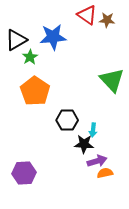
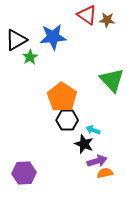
orange pentagon: moved 27 px right, 6 px down
cyan arrow: rotated 104 degrees clockwise
black star: rotated 18 degrees clockwise
